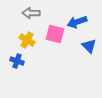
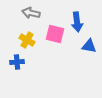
gray arrow: rotated 12 degrees clockwise
blue arrow: rotated 78 degrees counterclockwise
blue triangle: rotated 35 degrees counterclockwise
blue cross: moved 1 px down; rotated 24 degrees counterclockwise
